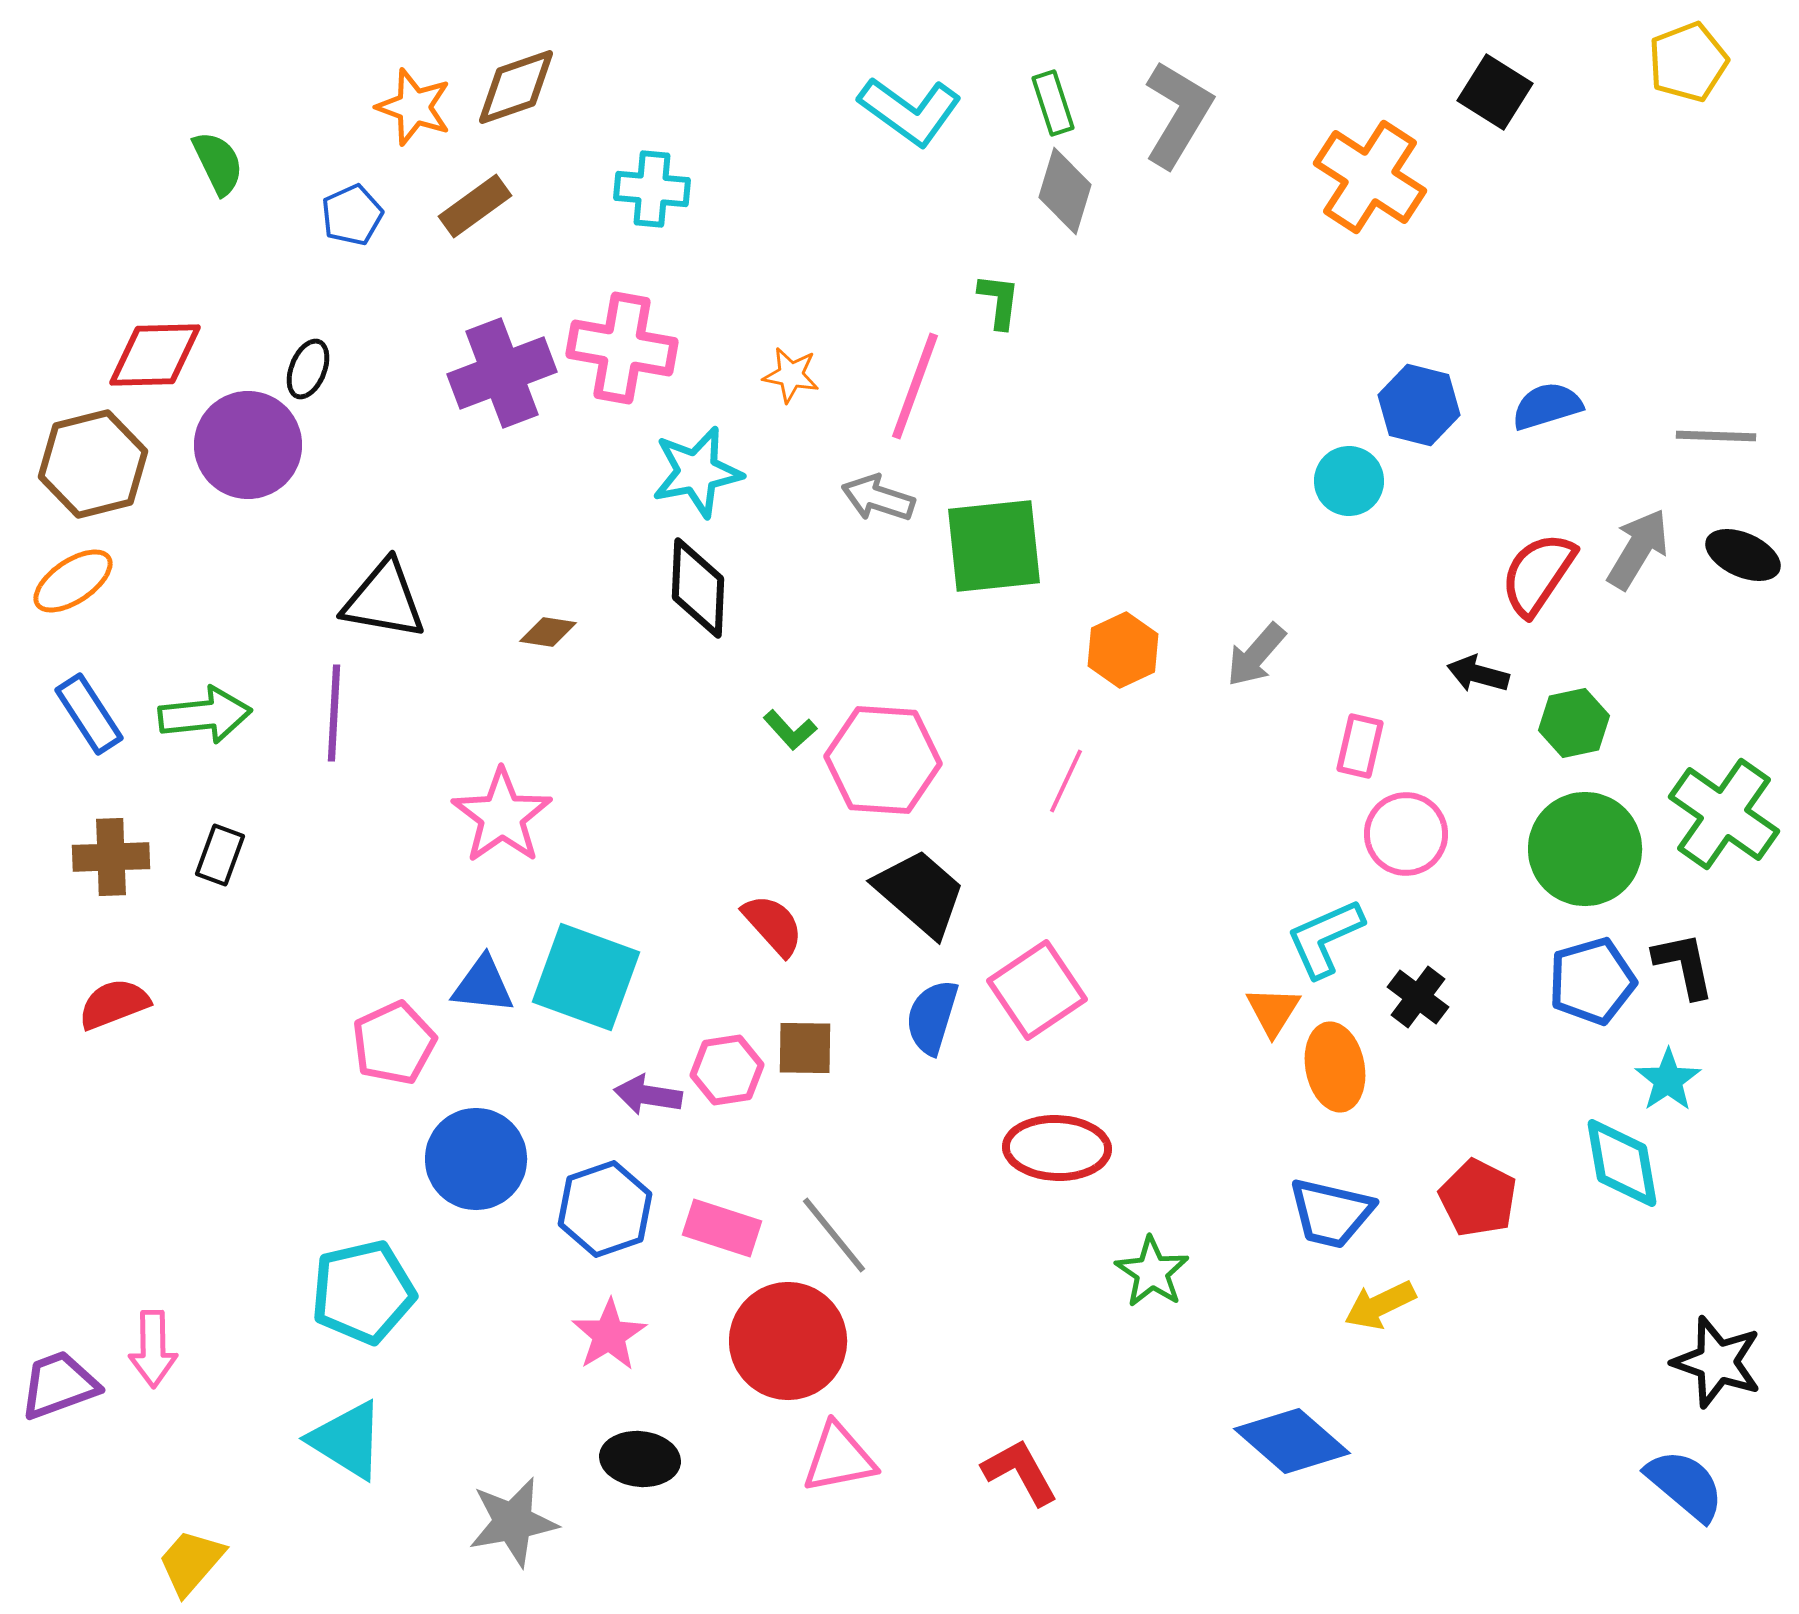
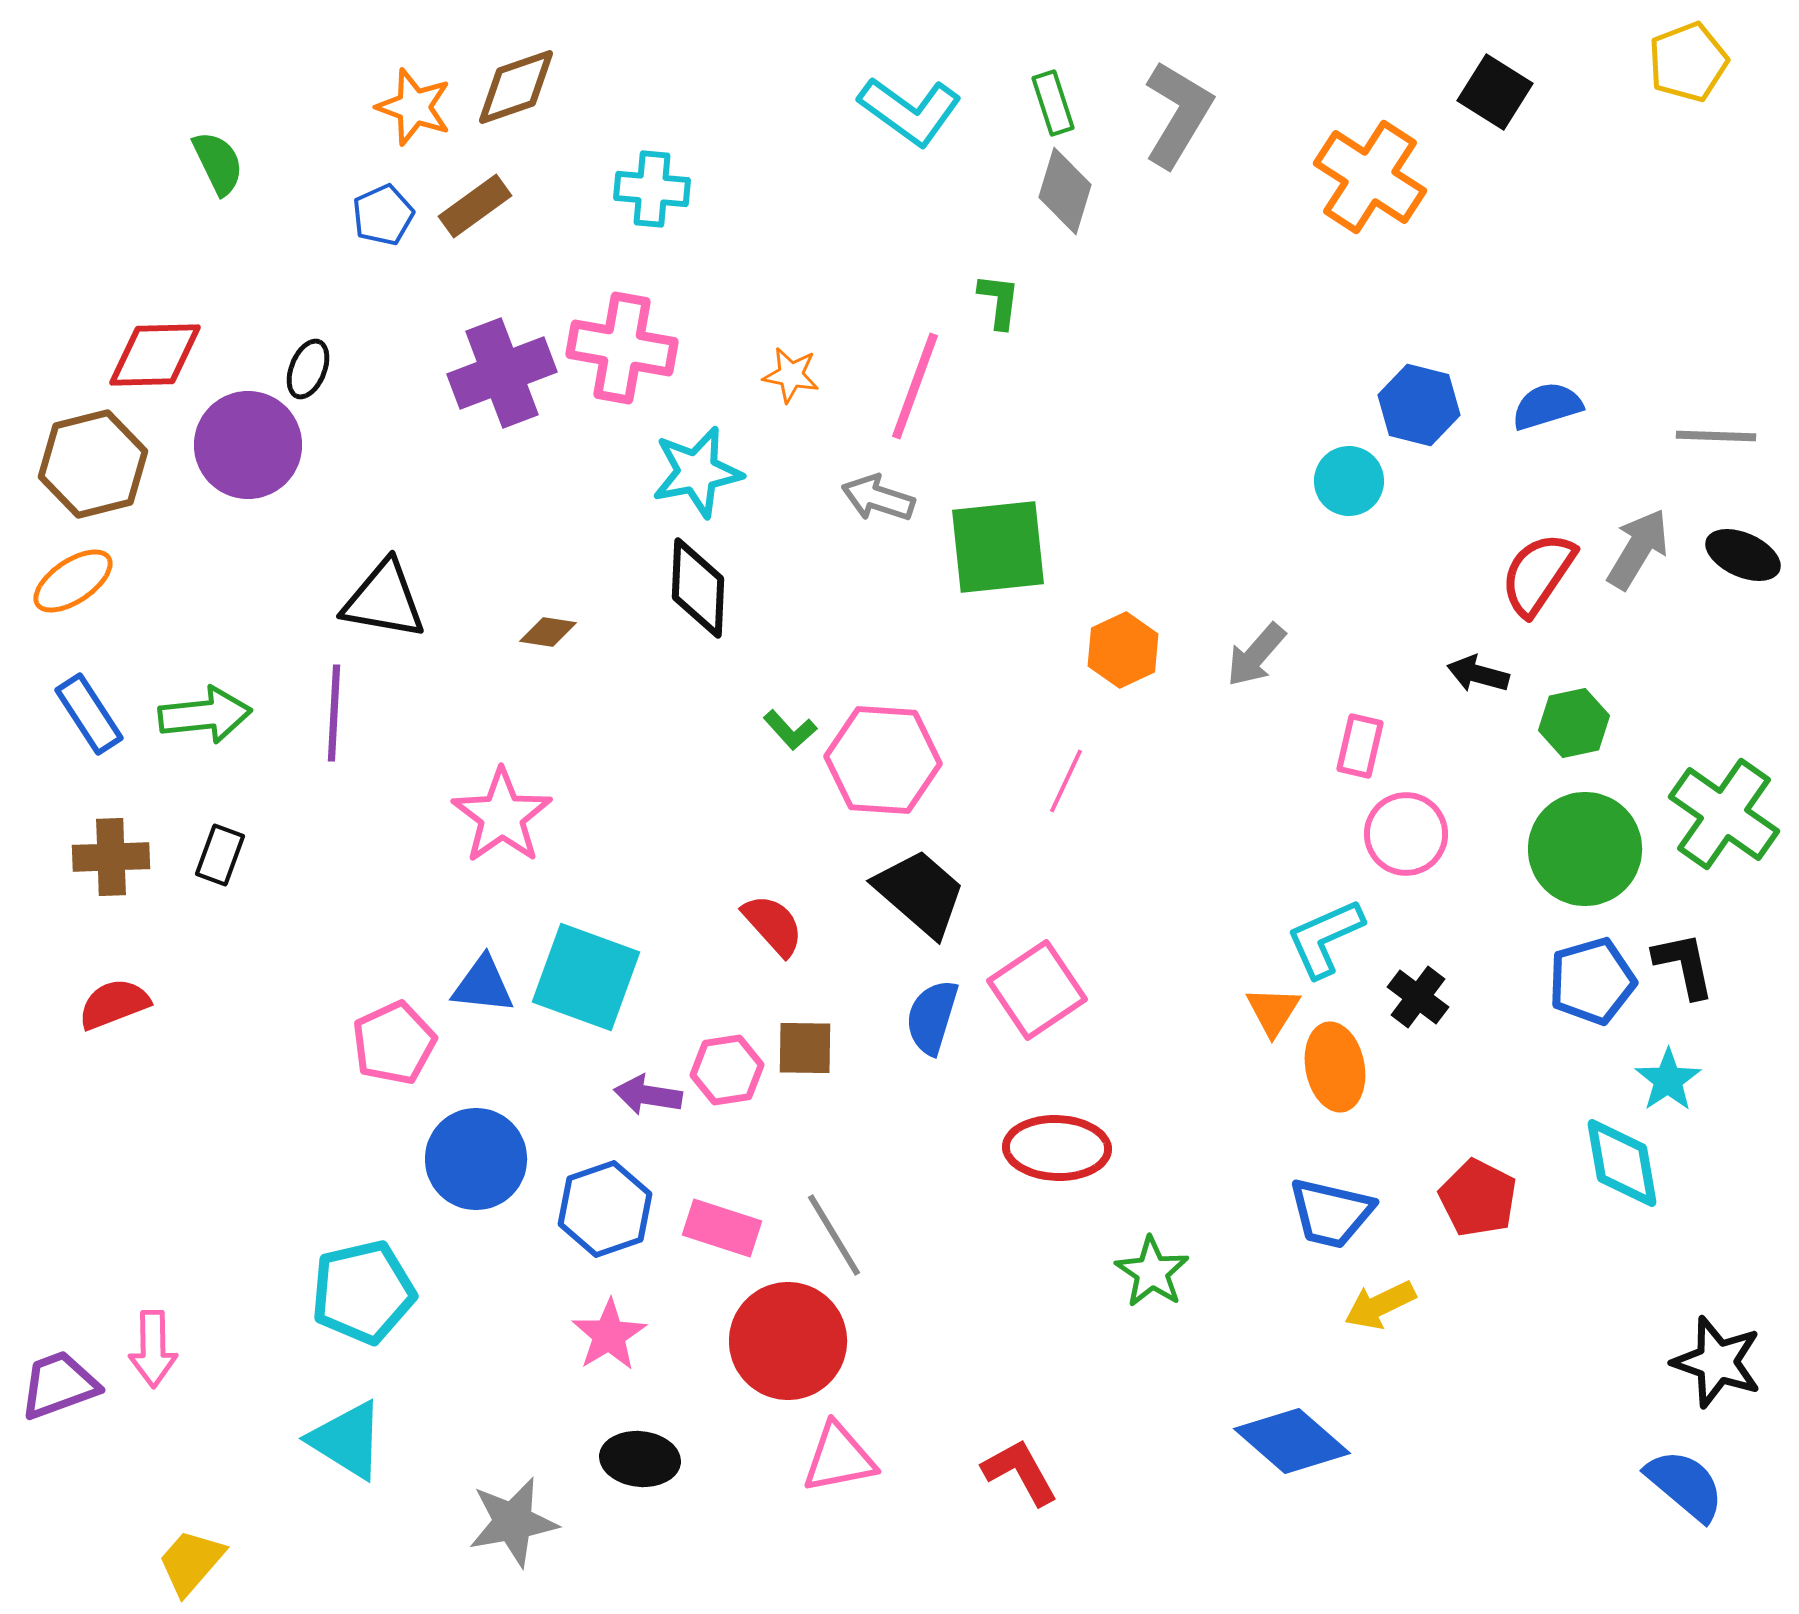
blue pentagon at (352, 215): moved 31 px right
green square at (994, 546): moved 4 px right, 1 px down
gray line at (834, 1235): rotated 8 degrees clockwise
